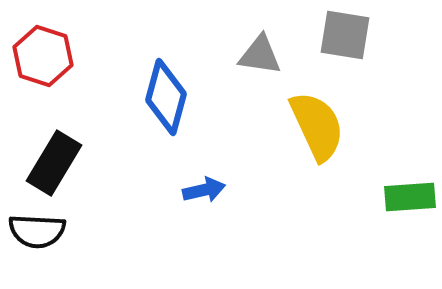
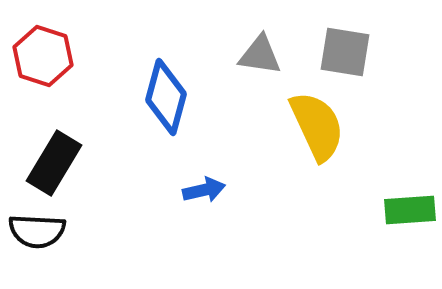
gray square: moved 17 px down
green rectangle: moved 13 px down
